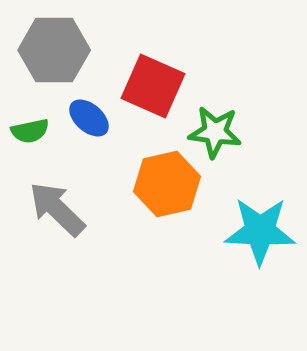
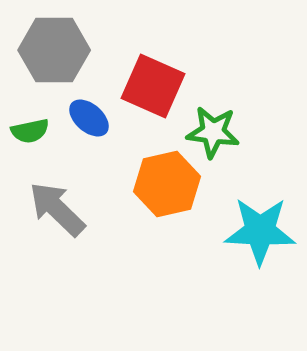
green star: moved 2 px left
